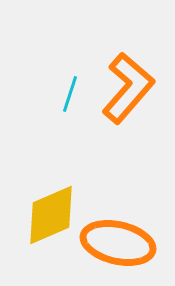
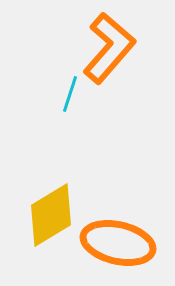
orange L-shape: moved 19 px left, 40 px up
yellow diamond: rotated 8 degrees counterclockwise
